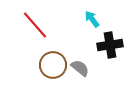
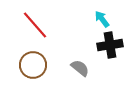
cyan arrow: moved 10 px right
brown circle: moved 20 px left
